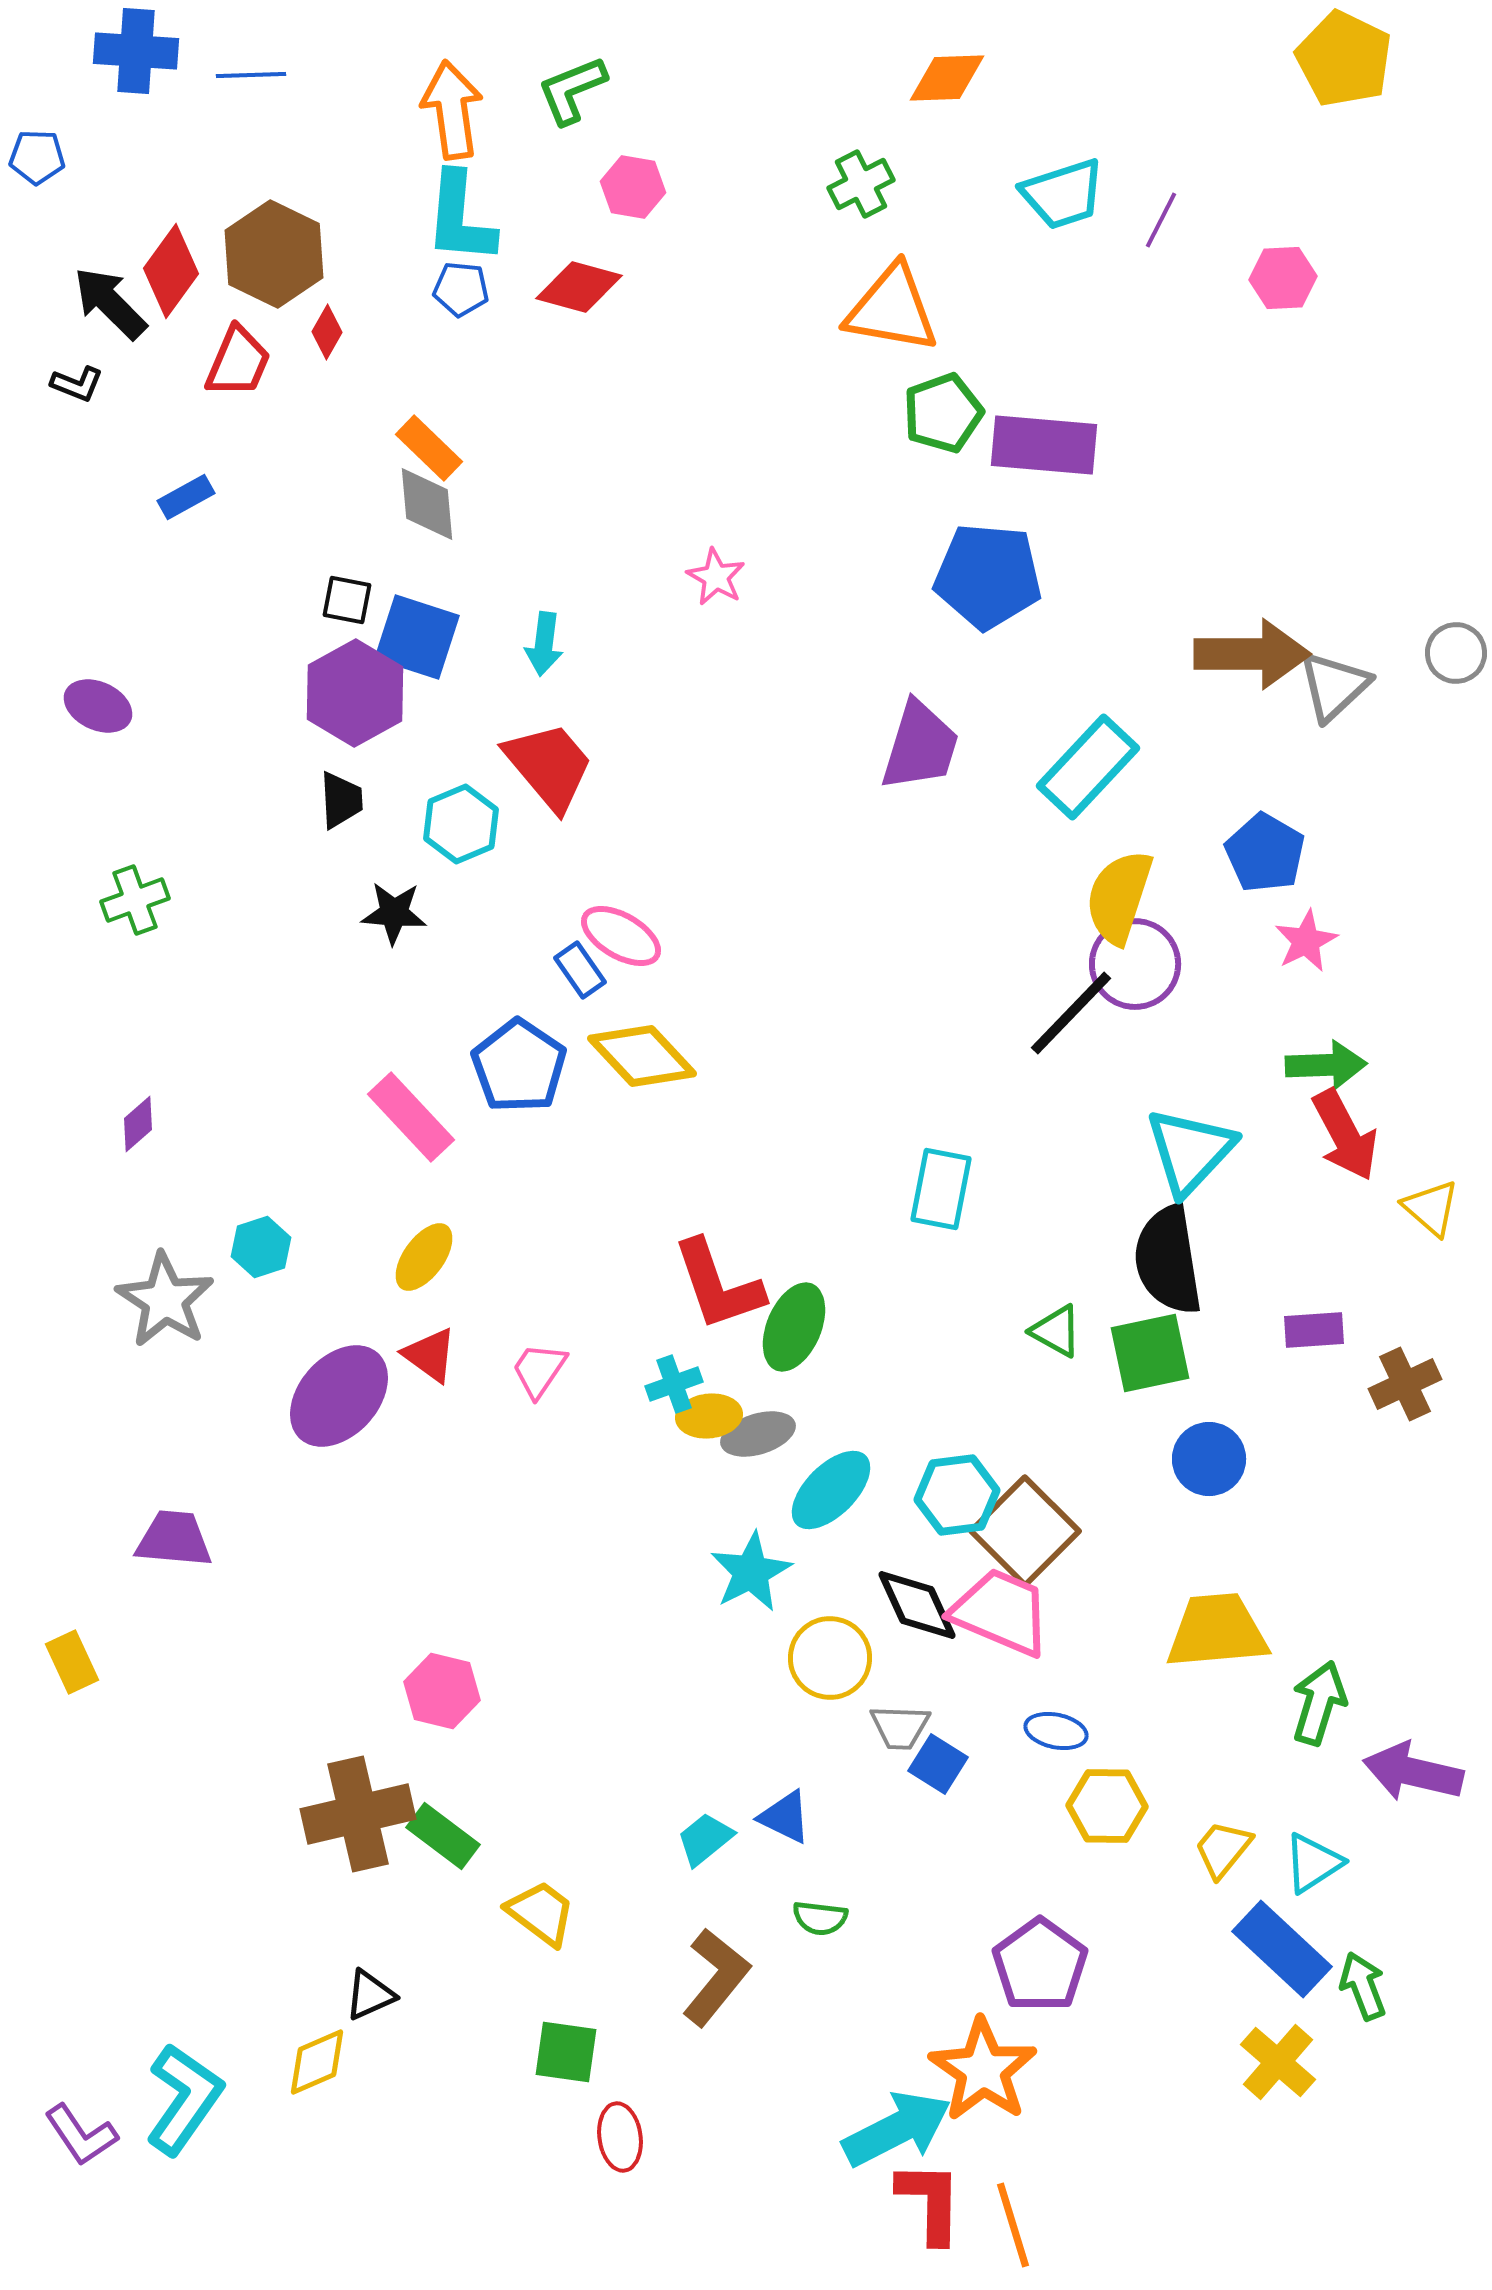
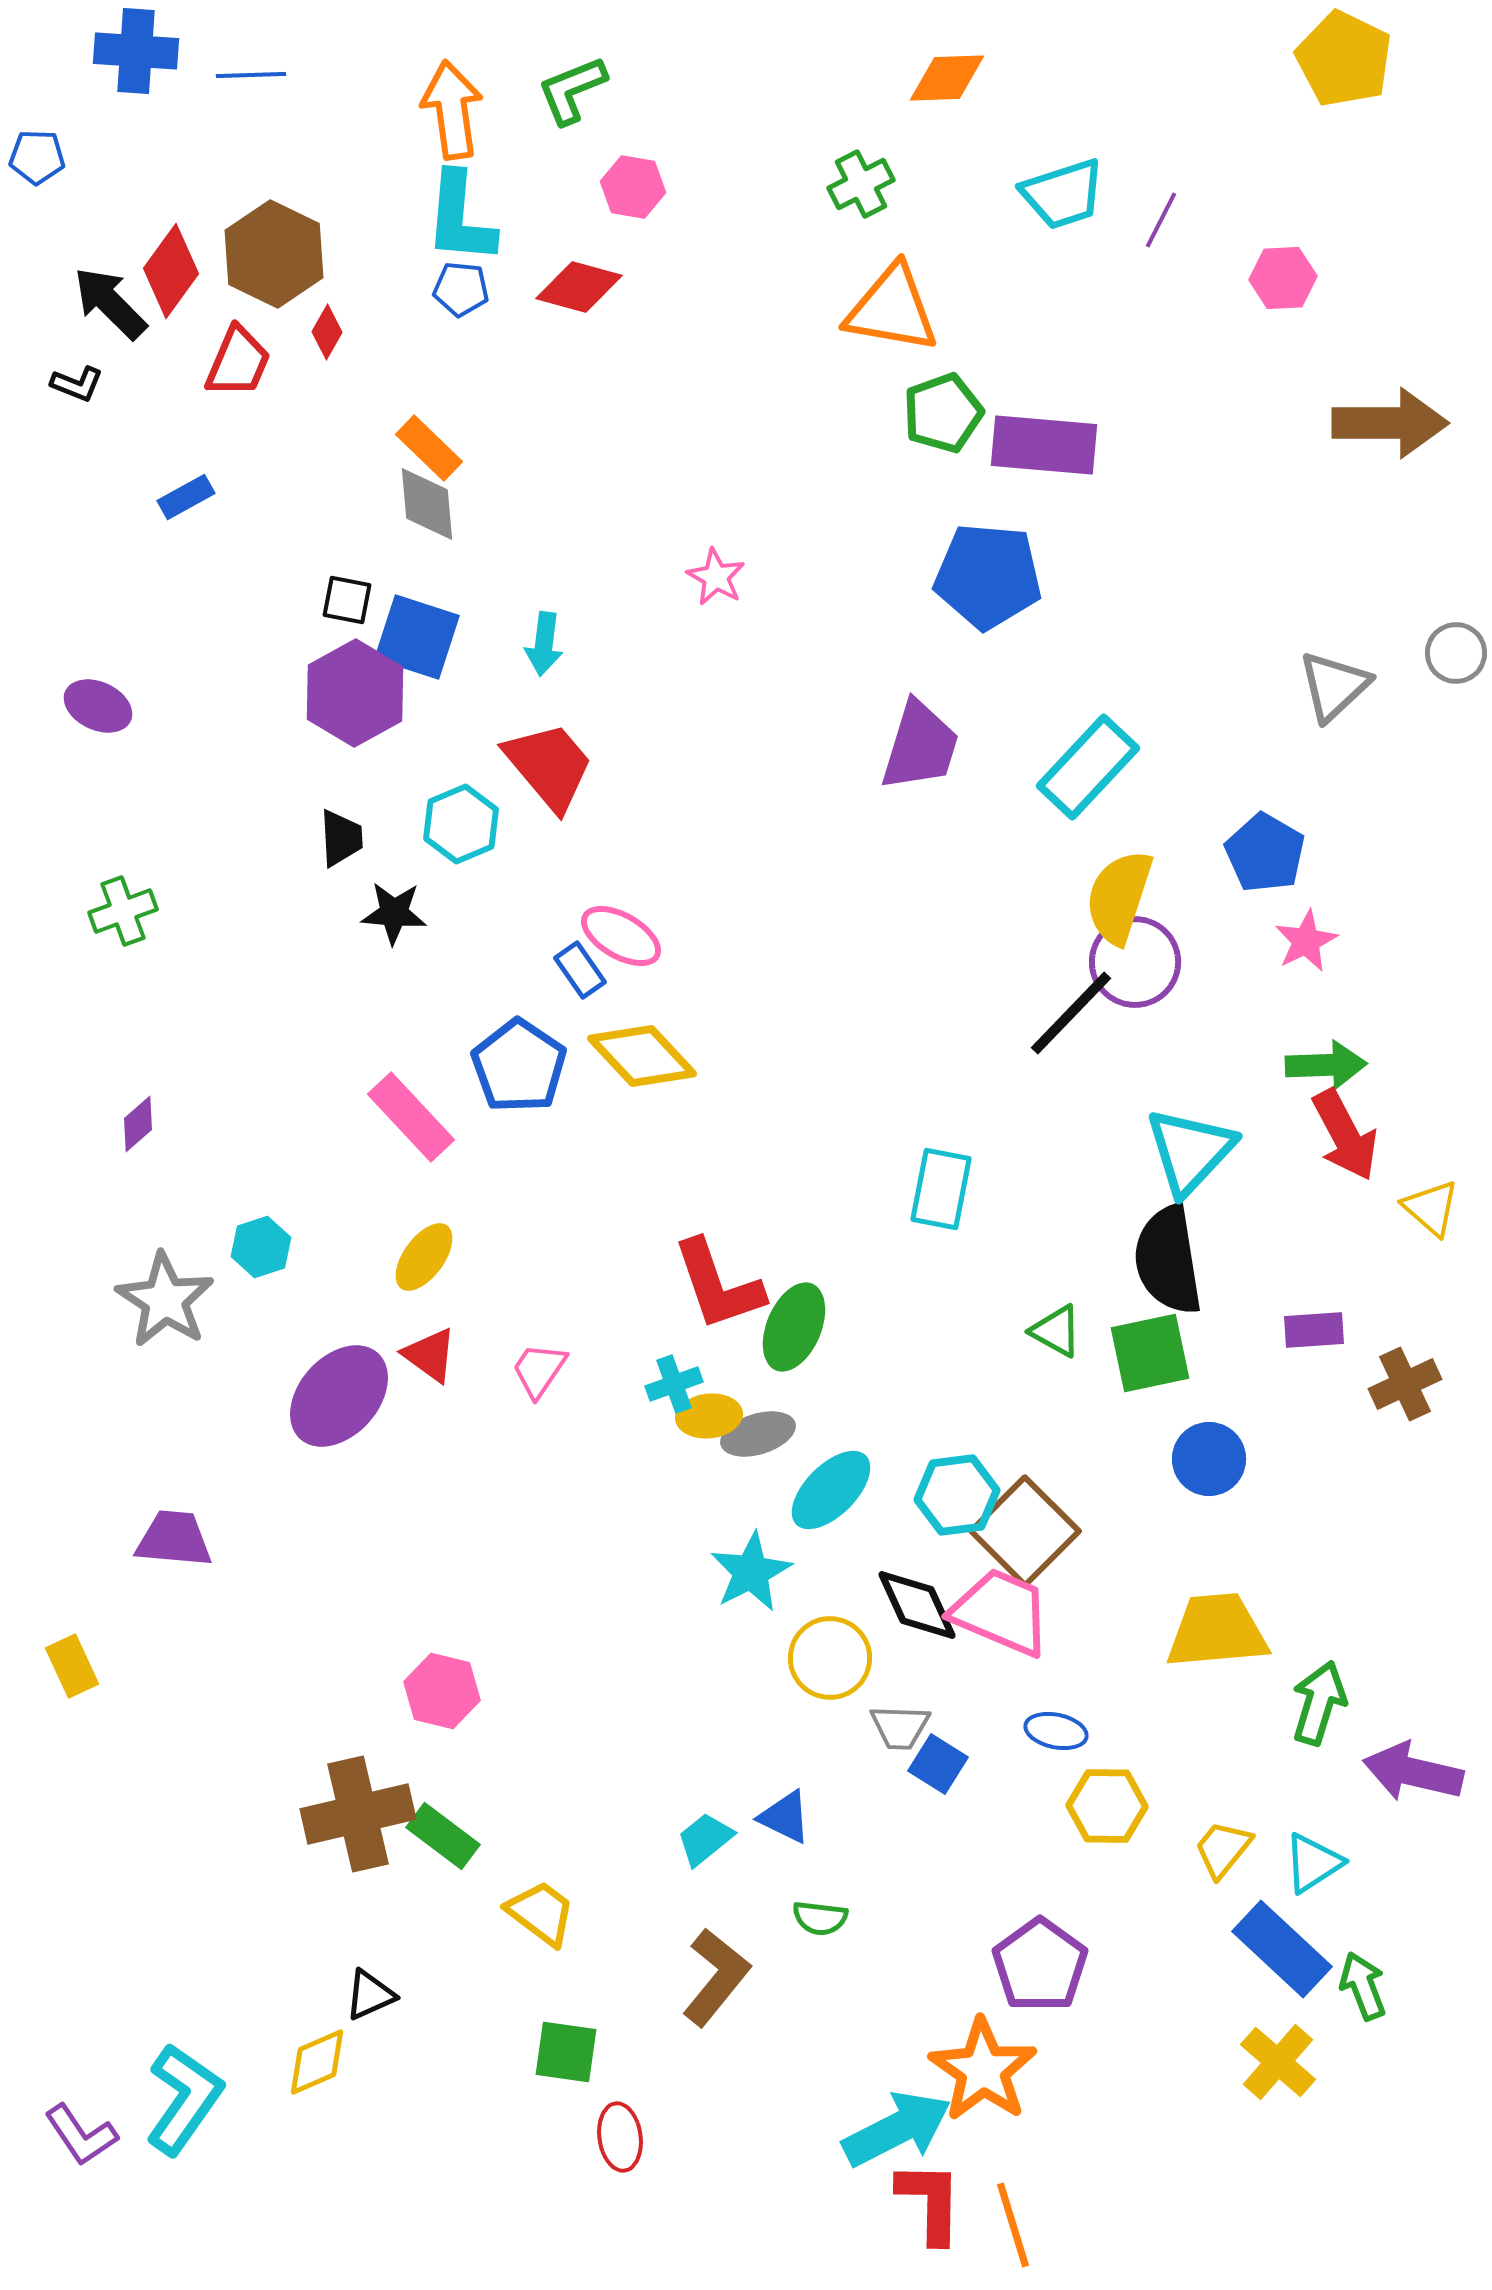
brown arrow at (1252, 654): moved 138 px right, 231 px up
black trapezoid at (341, 800): moved 38 px down
green cross at (135, 900): moved 12 px left, 11 px down
purple circle at (1135, 964): moved 2 px up
yellow rectangle at (72, 1662): moved 4 px down
